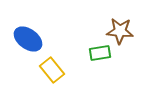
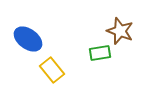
brown star: rotated 16 degrees clockwise
